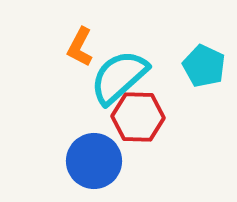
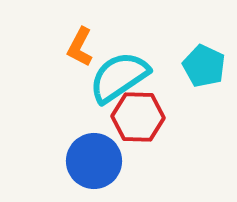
cyan semicircle: rotated 8 degrees clockwise
